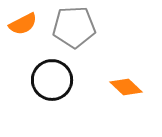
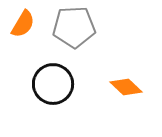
orange semicircle: rotated 32 degrees counterclockwise
black circle: moved 1 px right, 4 px down
